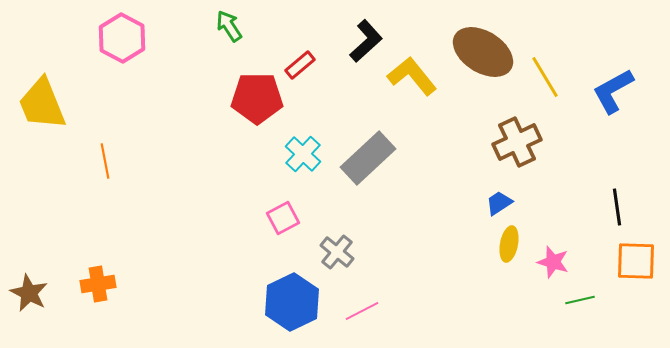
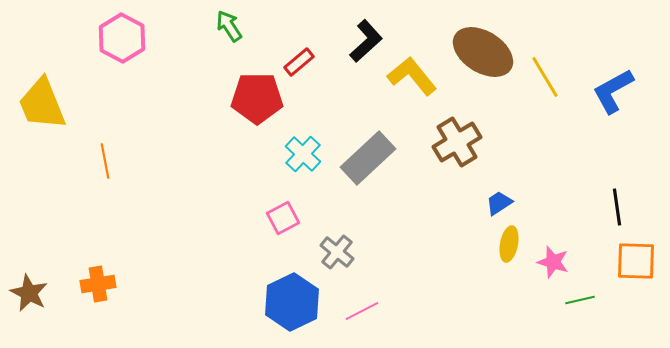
red rectangle: moved 1 px left, 3 px up
brown cross: moved 60 px left; rotated 6 degrees counterclockwise
